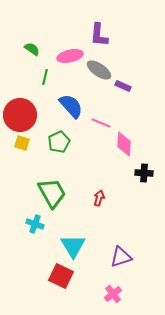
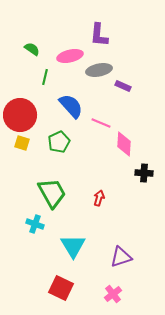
gray ellipse: rotated 45 degrees counterclockwise
red square: moved 12 px down
